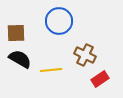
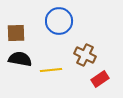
black semicircle: rotated 20 degrees counterclockwise
